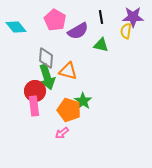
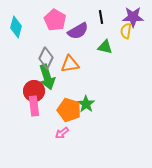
cyan diamond: rotated 55 degrees clockwise
green triangle: moved 4 px right, 2 px down
gray diamond: rotated 20 degrees clockwise
orange triangle: moved 2 px right, 7 px up; rotated 24 degrees counterclockwise
red circle: moved 1 px left
green star: moved 3 px right, 3 px down
